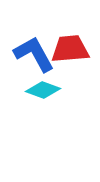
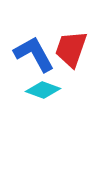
red trapezoid: moved 1 px right; rotated 66 degrees counterclockwise
